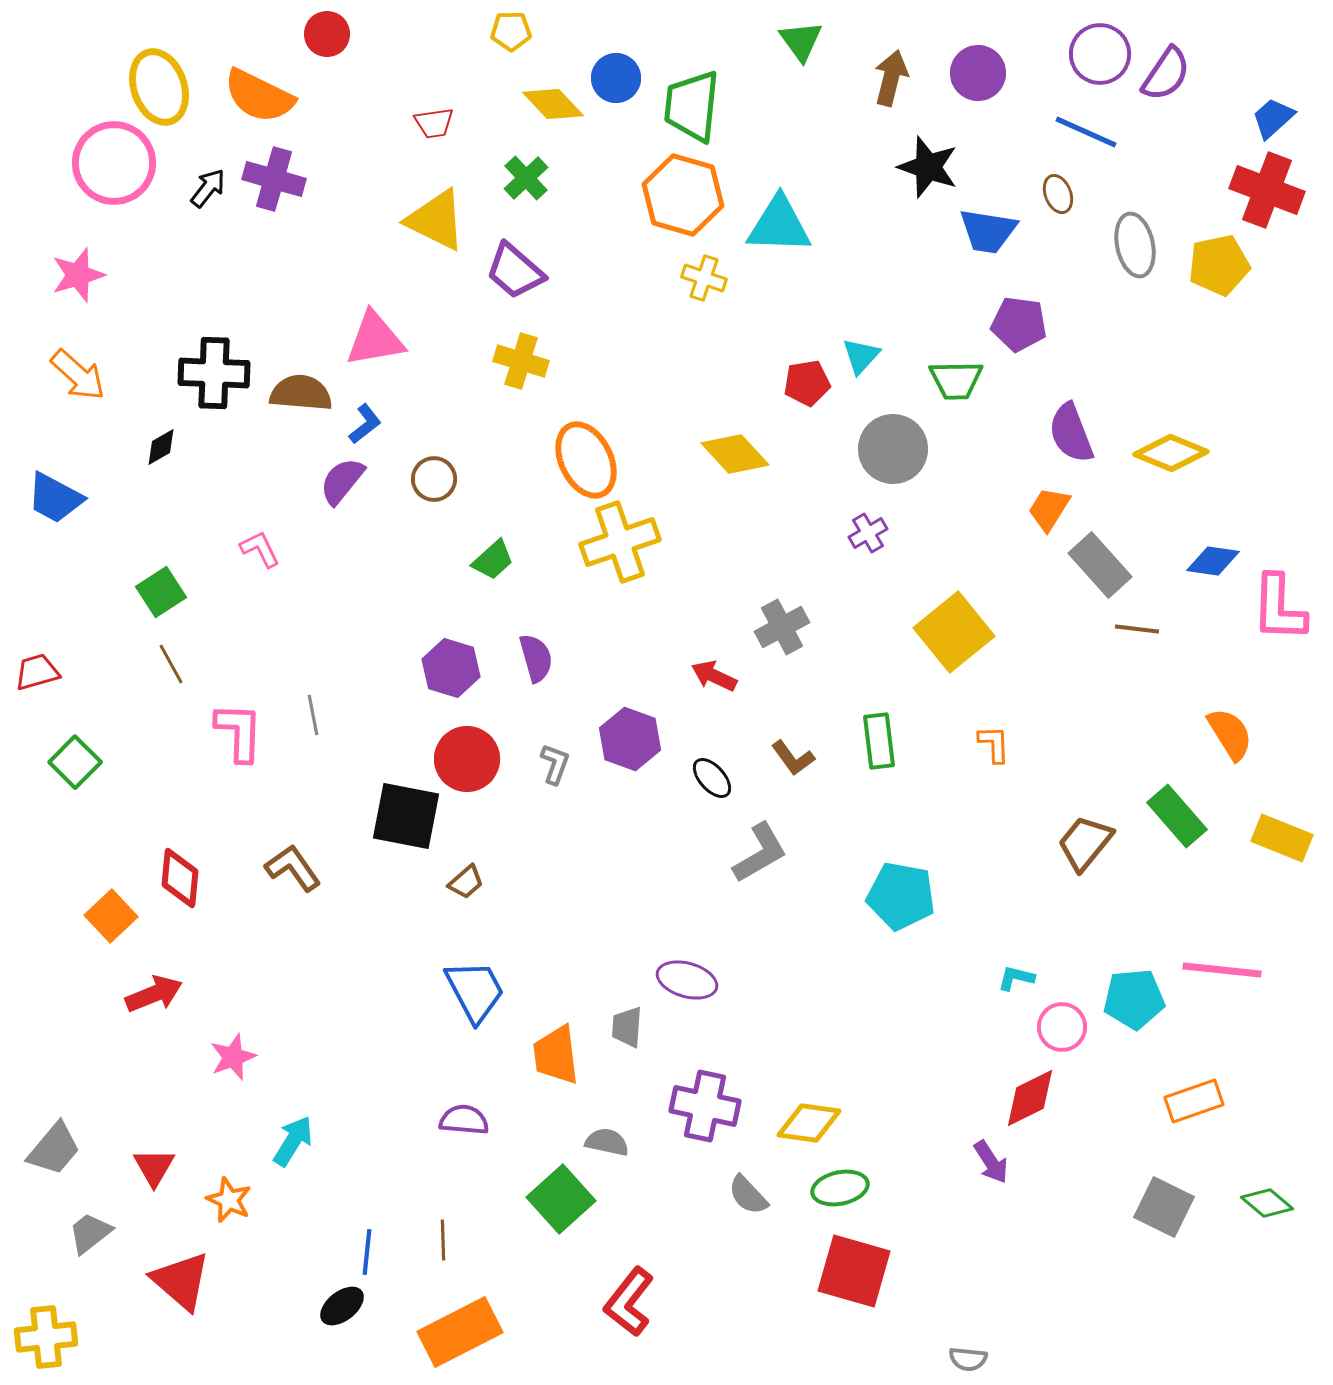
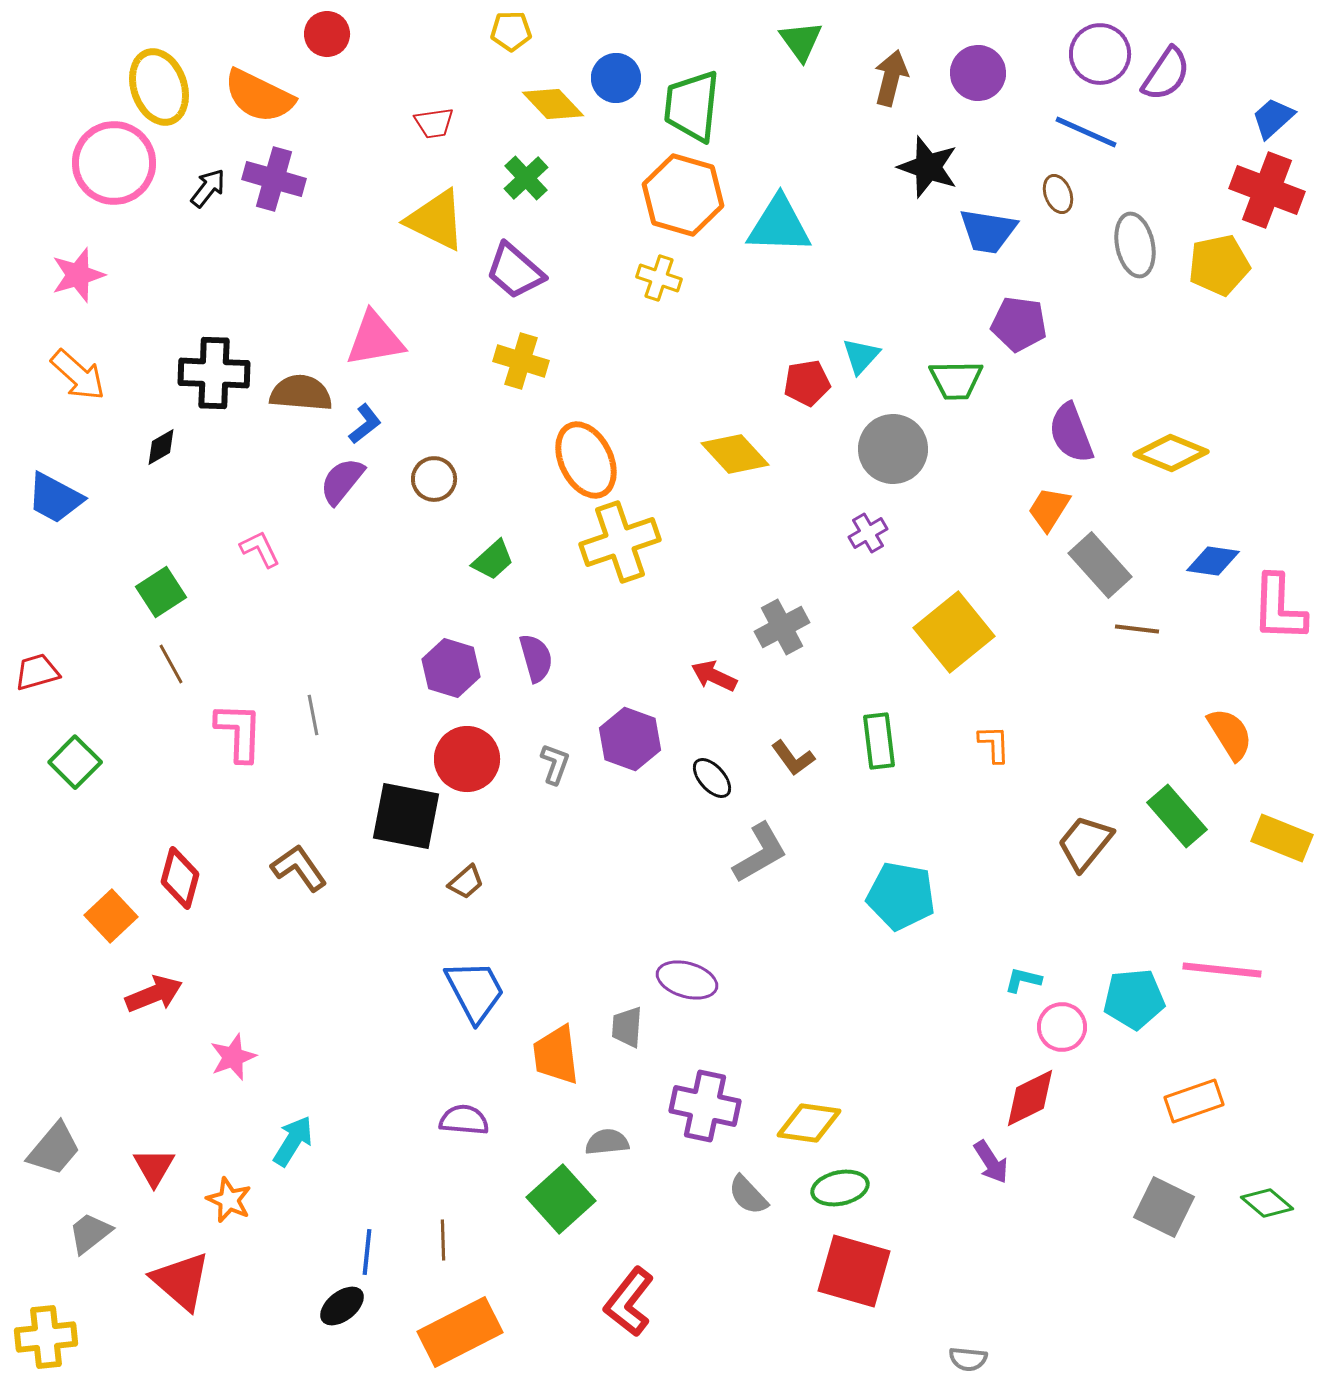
yellow cross at (704, 278): moved 45 px left
brown L-shape at (293, 868): moved 6 px right
red diamond at (180, 878): rotated 10 degrees clockwise
cyan L-shape at (1016, 978): moved 7 px right, 2 px down
gray semicircle at (607, 1142): rotated 18 degrees counterclockwise
